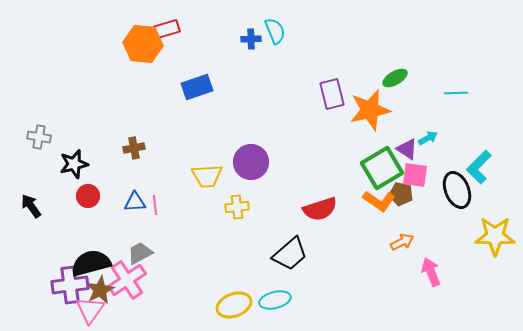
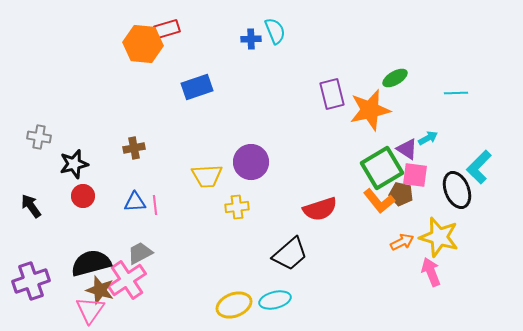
red circle: moved 5 px left
orange L-shape: rotated 16 degrees clockwise
yellow star: moved 56 px left, 1 px down; rotated 15 degrees clockwise
purple cross: moved 39 px left, 4 px up; rotated 12 degrees counterclockwise
brown star: rotated 28 degrees counterclockwise
